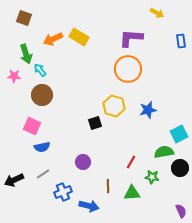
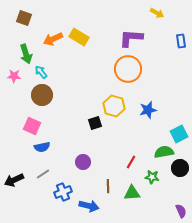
cyan arrow: moved 1 px right, 2 px down
